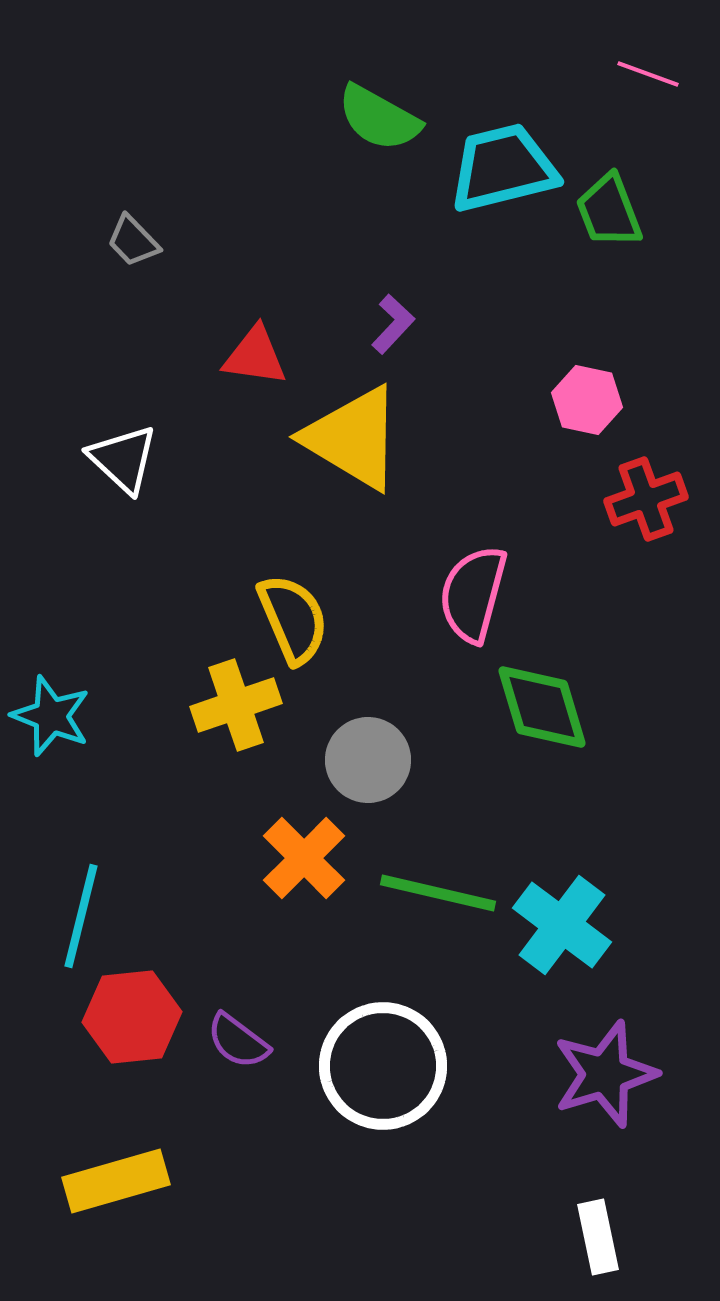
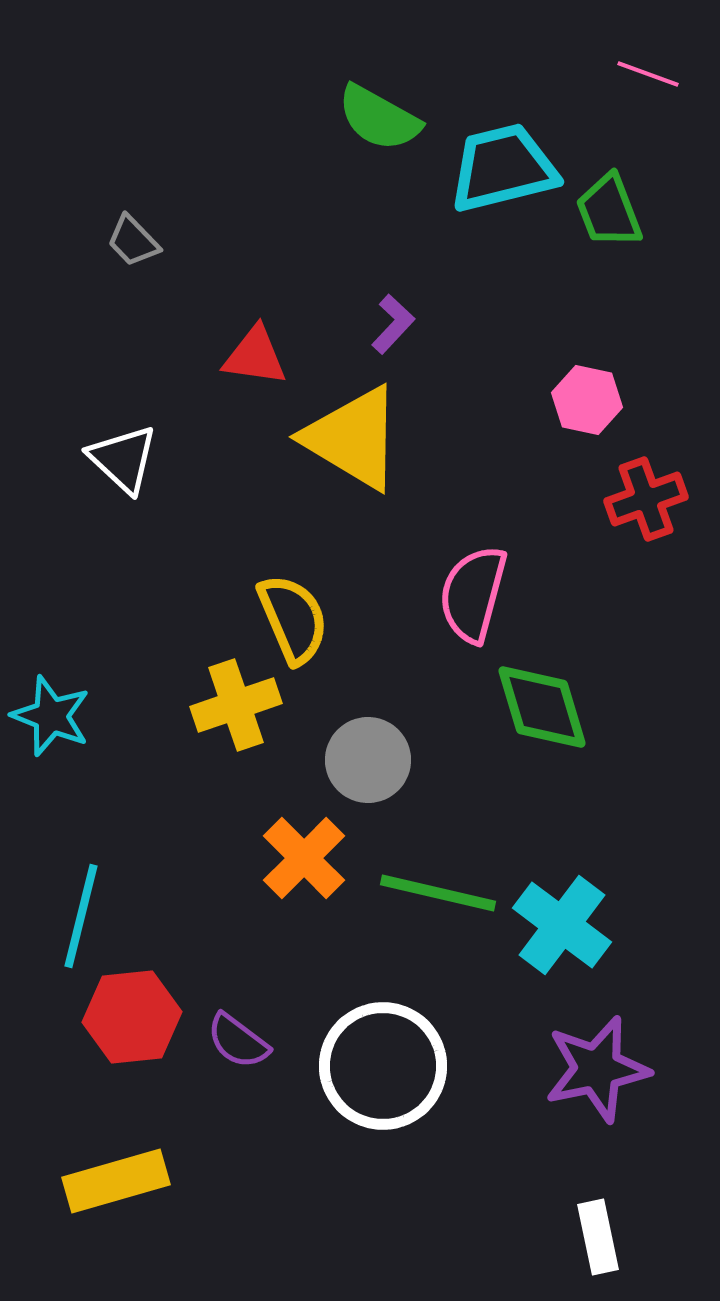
purple star: moved 8 px left, 5 px up; rotated 5 degrees clockwise
